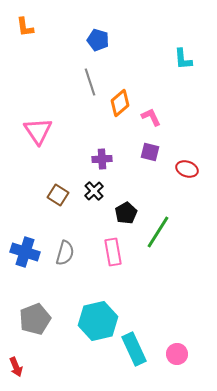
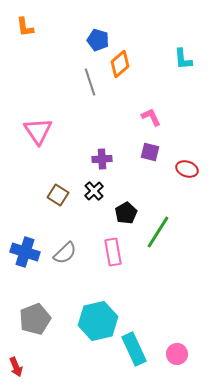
orange diamond: moved 39 px up
gray semicircle: rotated 30 degrees clockwise
